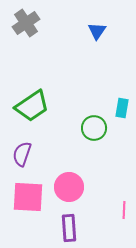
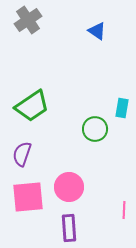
gray cross: moved 2 px right, 3 px up
blue triangle: rotated 30 degrees counterclockwise
green circle: moved 1 px right, 1 px down
pink square: rotated 8 degrees counterclockwise
